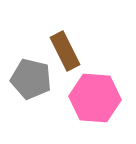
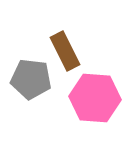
gray pentagon: rotated 6 degrees counterclockwise
